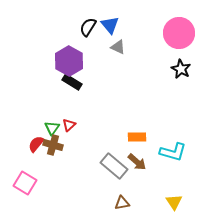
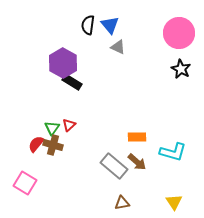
black semicircle: moved 2 px up; rotated 24 degrees counterclockwise
purple hexagon: moved 6 px left, 2 px down
